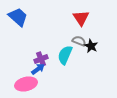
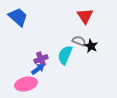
red triangle: moved 4 px right, 2 px up
